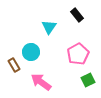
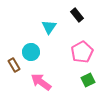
pink pentagon: moved 4 px right, 2 px up
